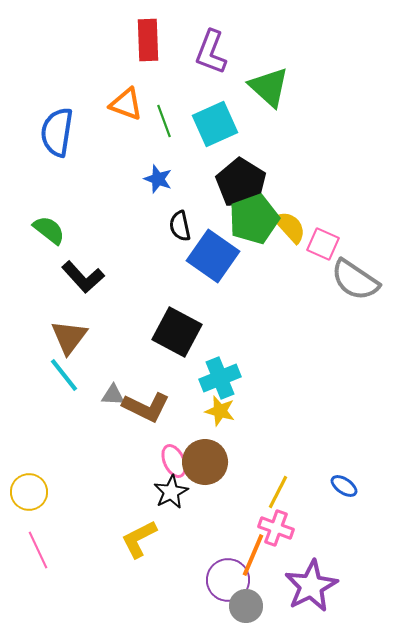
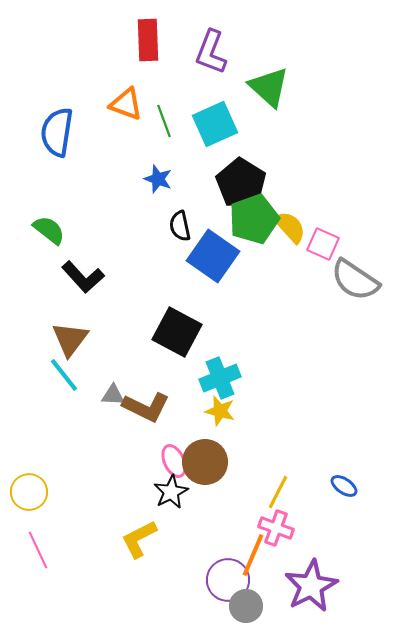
brown triangle: moved 1 px right, 2 px down
